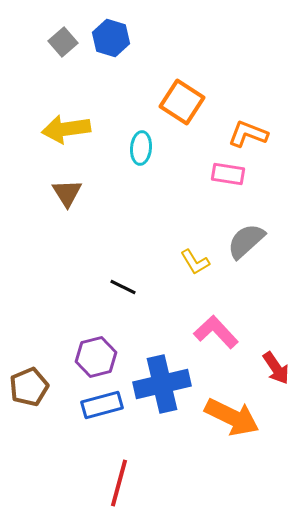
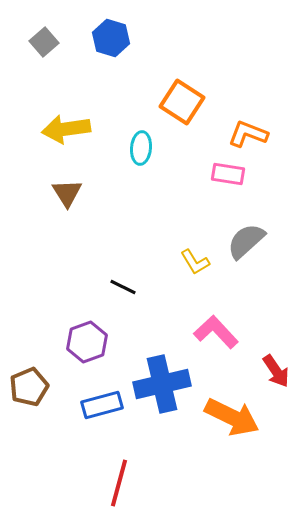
gray square: moved 19 px left
purple hexagon: moved 9 px left, 15 px up; rotated 6 degrees counterclockwise
red arrow: moved 3 px down
